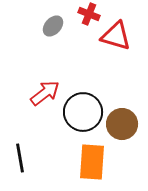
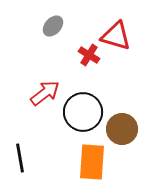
red cross: moved 41 px down; rotated 10 degrees clockwise
brown circle: moved 5 px down
